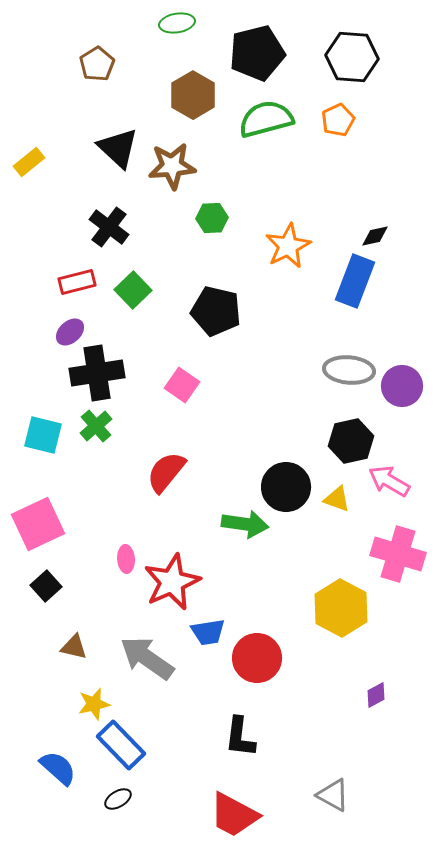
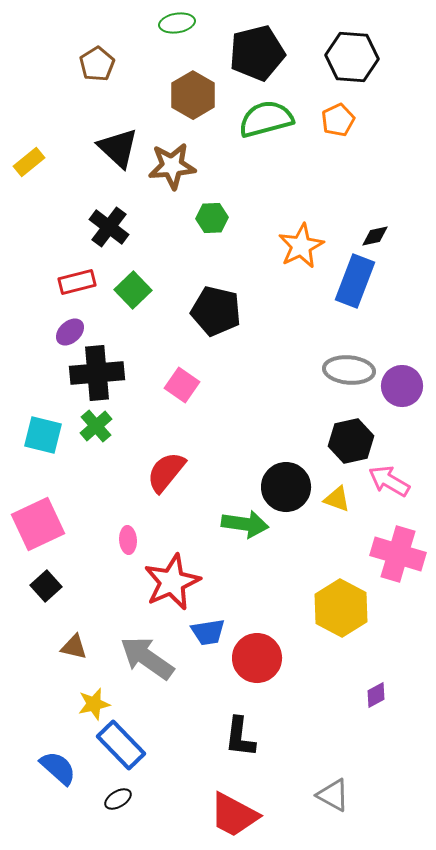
orange star at (288, 246): moved 13 px right
black cross at (97, 373): rotated 4 degrees clockwise
pink ellipse at (126, 559): moved 2 px right, 19 px up
